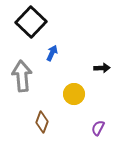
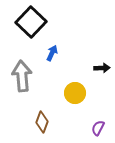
yellow circle: moved 1 px right, 1 px up
